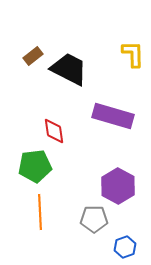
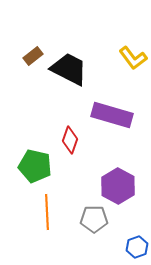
yellow L-shape: moved 4 px down; rotated 144 degrees clockwise
purple rectangle: moved 1 px left, 1 px up
red diamond: moved 16 px right, 9 px down; rotated 28 degrees clockwise
green pentagon: rotated 20 degrees clockwise
orange line: moved 7 px right
blue hexagon: moved 12 px right
